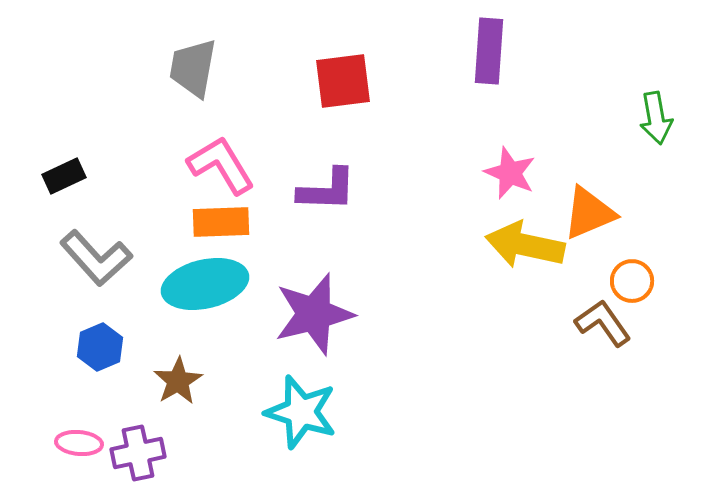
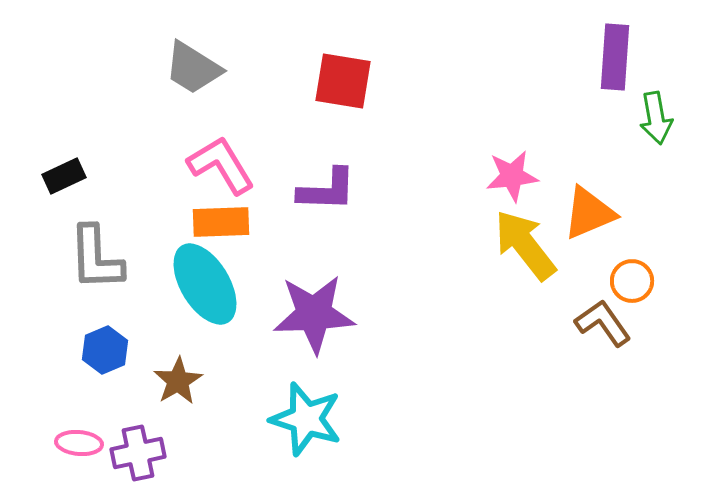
purple rectangle: moved 126 px right, 6 px down
gray trapezoid: rotated 68 degrees counterclockwise
red square: rotated 16 degrees clockwise
pink star: moved 2 px right, 3 px down; rotated 30 degrees counterclockwise
yellow arrow: rotated 40 degrees clockwise
gray L-shape: rotated 40 degrees clockwise
cyan ellipse: rotated 72 degrees clockwise
purple star: rotated 12 degrees clockwise
blue hexagon: moved 5 px right, 3 px down
cyan star: moved 5 px right, 7 px down
